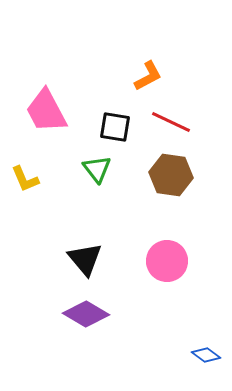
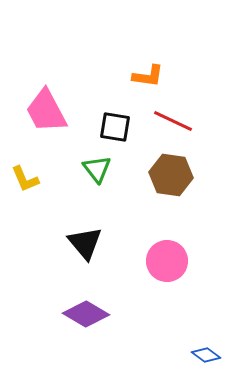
orange L-shape: rotated 36 degrees clockwise
red line: moved 2 px right, 1 px up
black triangle: moved 16 px up
